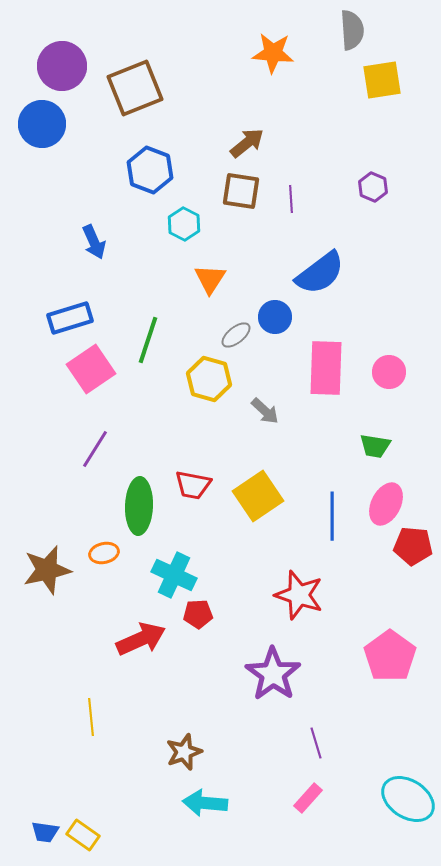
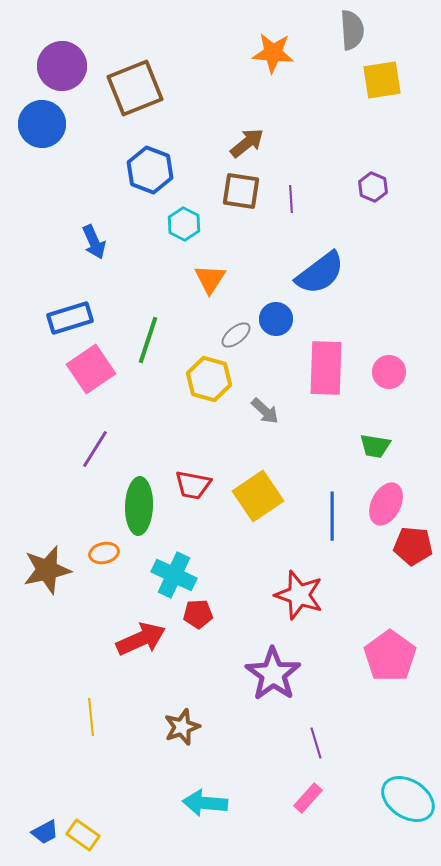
blue circle at (275, 317): moved 1 px right, 2 px down
brown star at (184, 752): moved 2 px left, 25 px up
blue trapezoid at (45, 832): rotated 36 degrees counterclockwise
